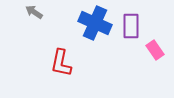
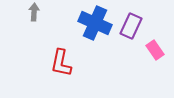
gray arrow: rotated 60 degrees clockwise
purple rectangle: rotated 25 degrees clockwise
